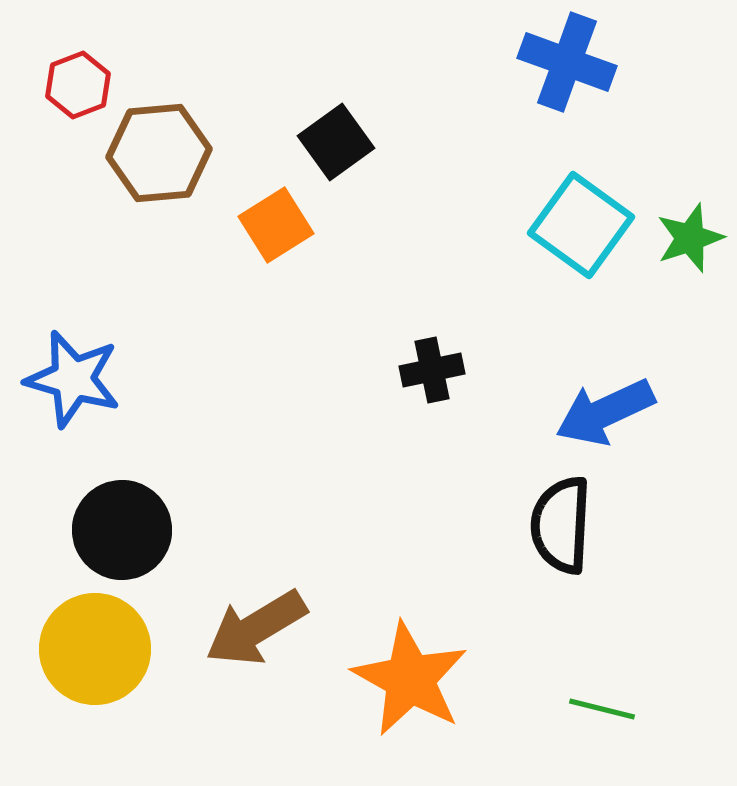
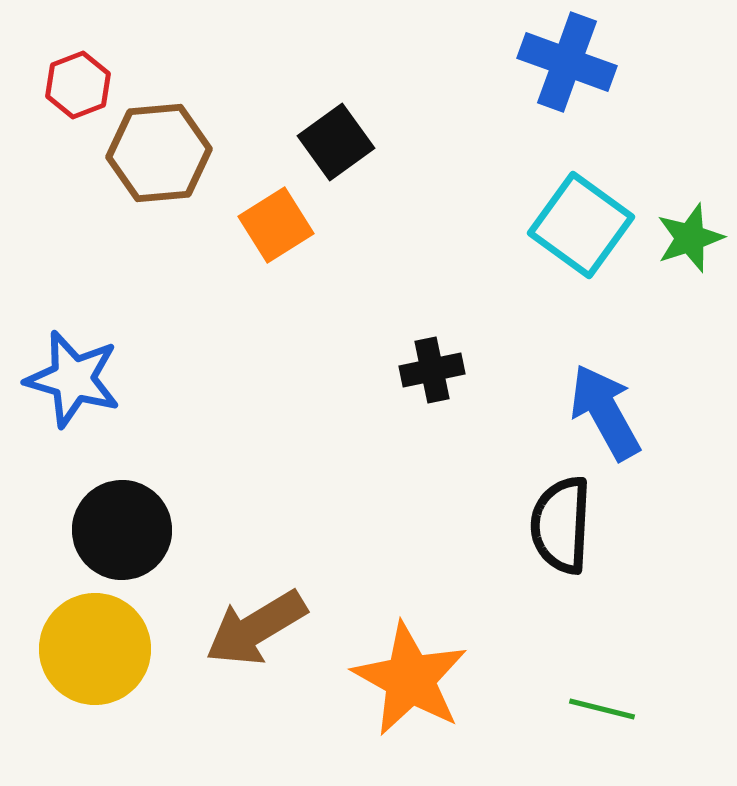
blue arrow: rotated 86 degrees clockwise
